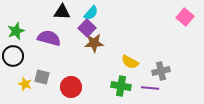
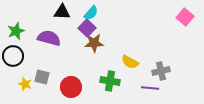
green cross: moved 11 px left, 5 px up
